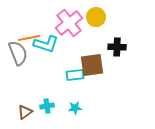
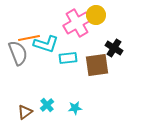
yellow circle: moved 2 px up
pink cross: moved 8 px right; rotated 8 degrees clockwise
black cross: moved 3 px left, 1 px down; rotated 30 degrees clockwise
brown square: moved 5 px right
cyan rectangle: moved 7 px left, 17 px up
cyan cross: moved 1 px up; rotated 32 degrees counterclockwise
